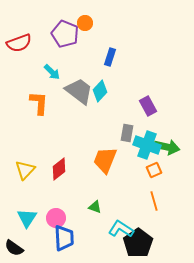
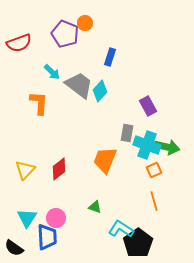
gray trapezoid: moved 6 px up
blue trapezoid: moved 17 px left, 1 px up
